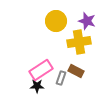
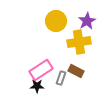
purple star: rotated 24 degrees clockwise
